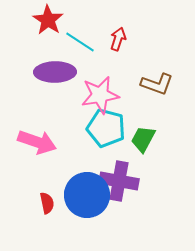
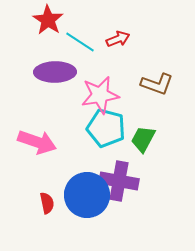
red arrow: rotated 50 degrees clockwise
